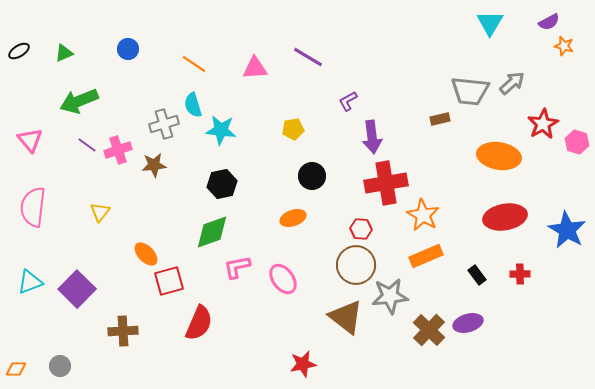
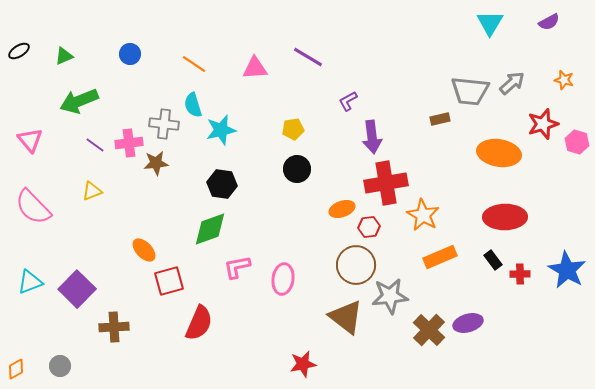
orange star at (564, 46): moved 34 px down
blue circle at (128, 49): moved 2 px right, 5 px down
green triangle at (64, 53): moved 3 px down
gray cross at (164, 124): rotated 24 degrees clockwise
red star at (543, 124): rotated 12 degrees clockwise
cyan star at (221, 130): rotated 20 degrees counterclockwise
purple line at (87, 145): moved 8 px right
pink cross at (118, 150): moved 11 px right, 7 px up; rotated 12 degrees clockwise
orange ellipse at (499, 156): moved 3 px up
brown star at (154, 165): moved 2 px right, 2 px up
black circle at (312, 176): moved 15 px left, 7 px up
black hexagon at (222, 184): rotated 20 degrees clockwise
pink semicircle at (33, 207): rotated 51 degrees counterclockwise
yellow triangle at (100, 212): moved 8 px left, 21 px up; rotated 30 degrees clockwise
red ellipse at (505, 217): rotated 9 degrees clockwise
orange ellipse at (293, 218): moved 49 px right, 9 px up
red hexagon at (361, 229): moved 8 px right, 2 px up; rotated 10 degrees counterclockwise
blue star at (567, 230): moved 40 px down
green diamond at (212, 232): moved 2 px left, 3 px up
orange ellipse at (146, 254): moved 2 px left, 4 px up
orange rectangle at (426, 256): moved 14 px right, 1 px down
black rectangle at (477, 275): moved 16 px right, 15 px up
pink ellipse at (283, 279): rotated 44 degrees clockwise
brown cross at (123, 331): moved 9 px left, 4 px up
orange diamond at (16, 369): rotated 30 degrees counterclockwise
